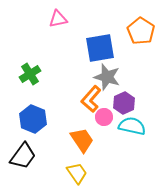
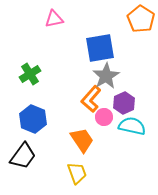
pink triangle: moved 4 px left
orange pentagon: moved 12 px up
gray star: moved 1 px left, 1 px up; rotated 24 degrees clockwise
yellow trapezoid: rotated 15 degrees clockwise
